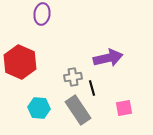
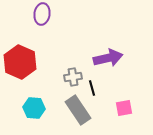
cyan hexagon: moved 5 px left
